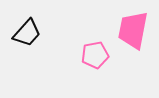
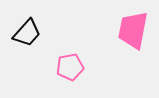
pink pentagon: moved 25 px left, 12 px down
